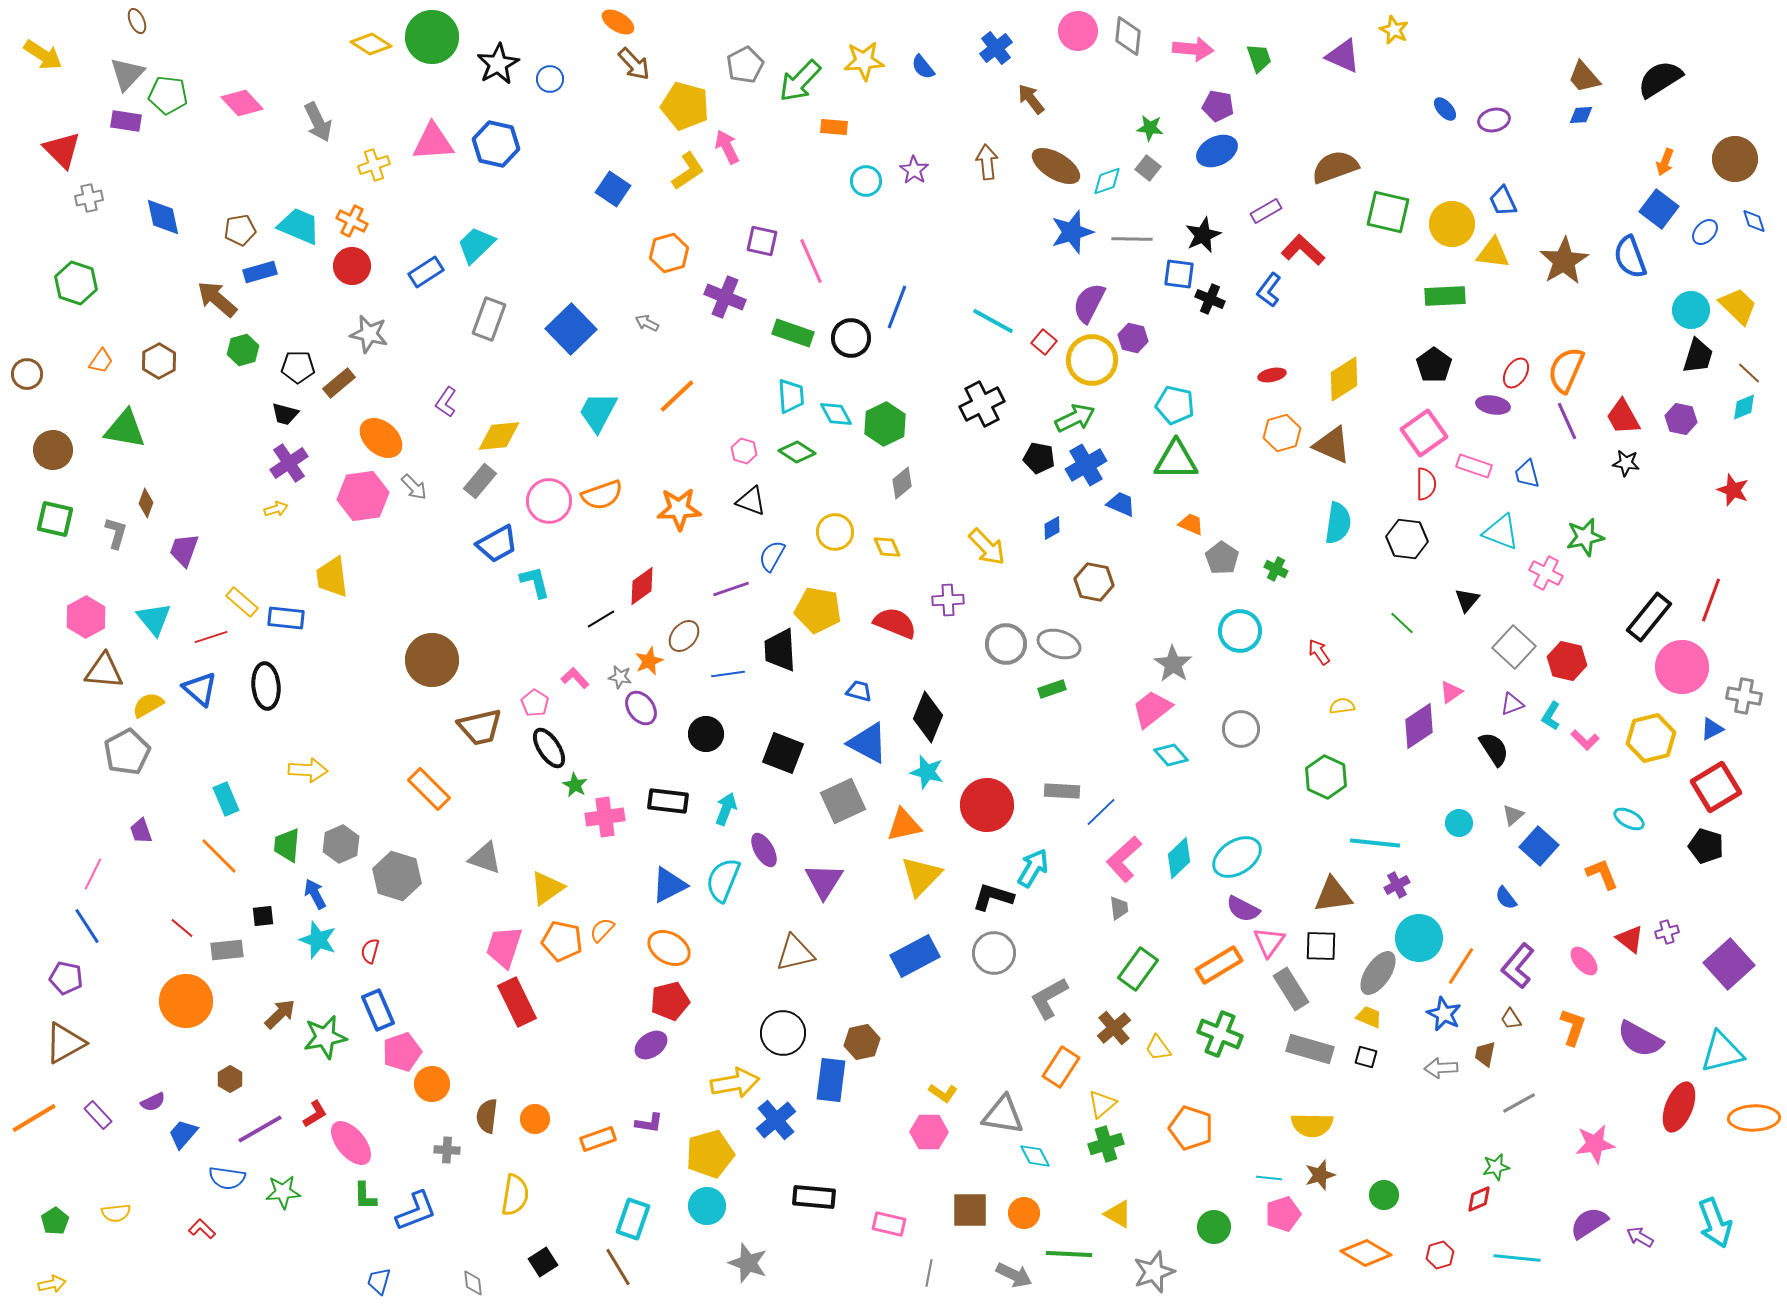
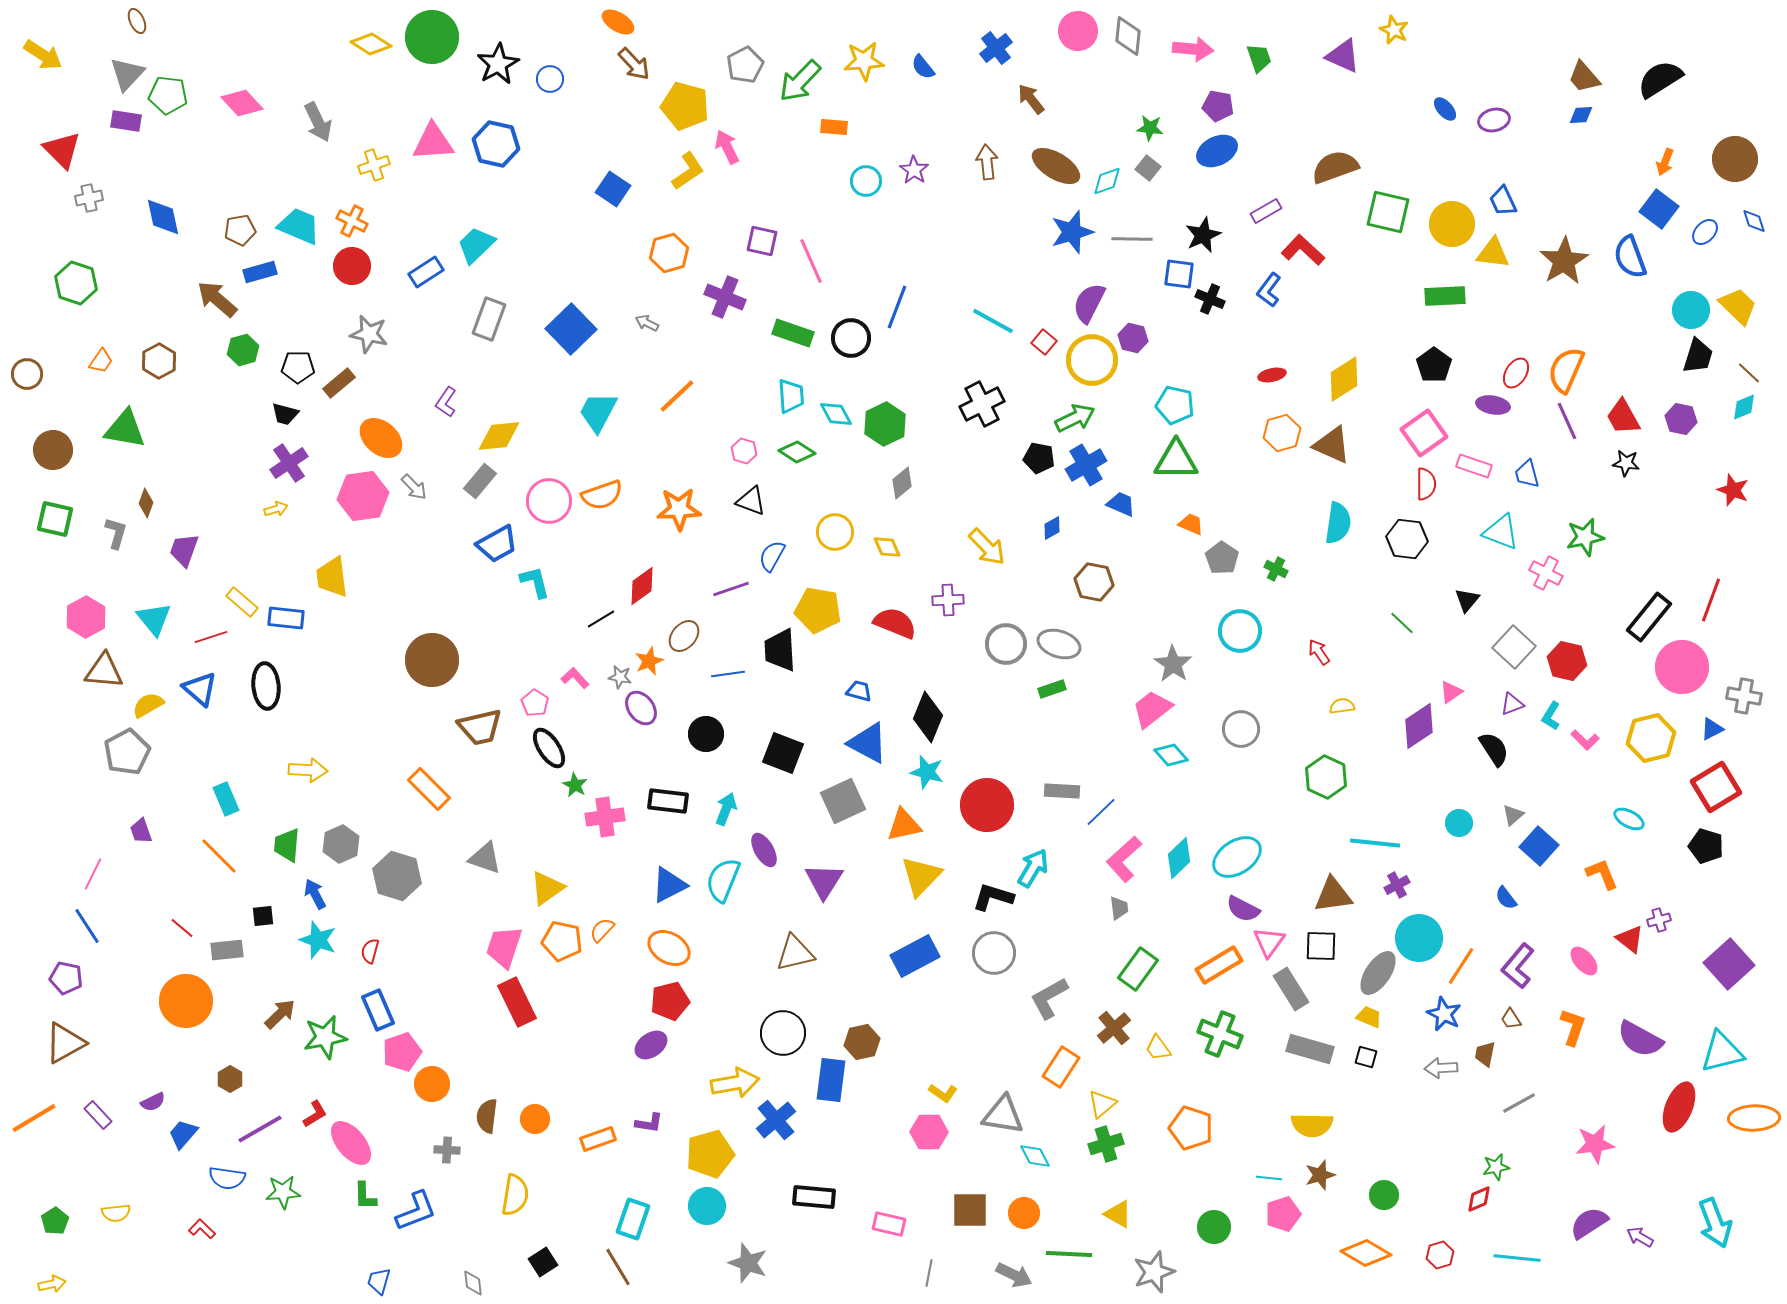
purple cross at (1667, 932): moved 8 px left, 12 px up
